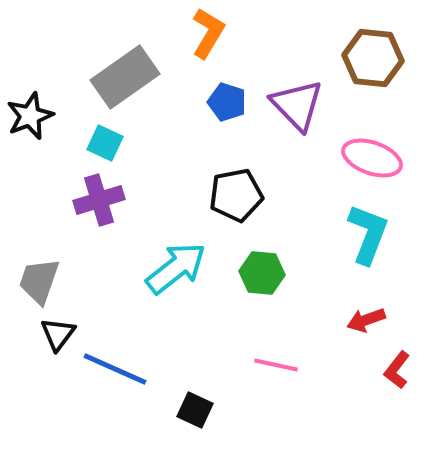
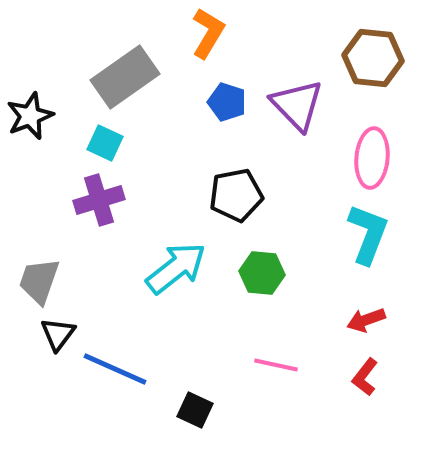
pink ellipse: rotated 76 degrees clockwise
red L-shape: moved 32 px left, 7 px down
